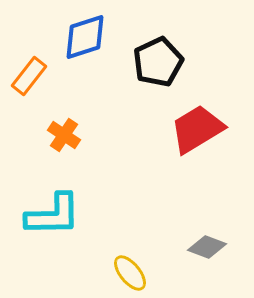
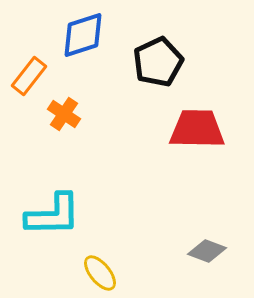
blue diamond: moved 2 px left, 2 px up
red trapezoid: rotated 32 degrees clockwise
orange cross: moved 21 px up
gray diamond: moved 4 px down
yellow ellipse: moved 30 px left
